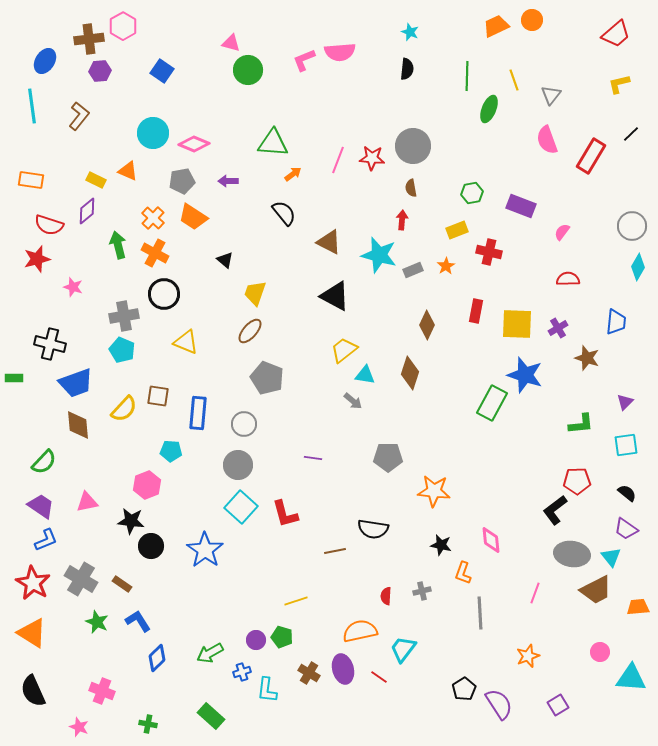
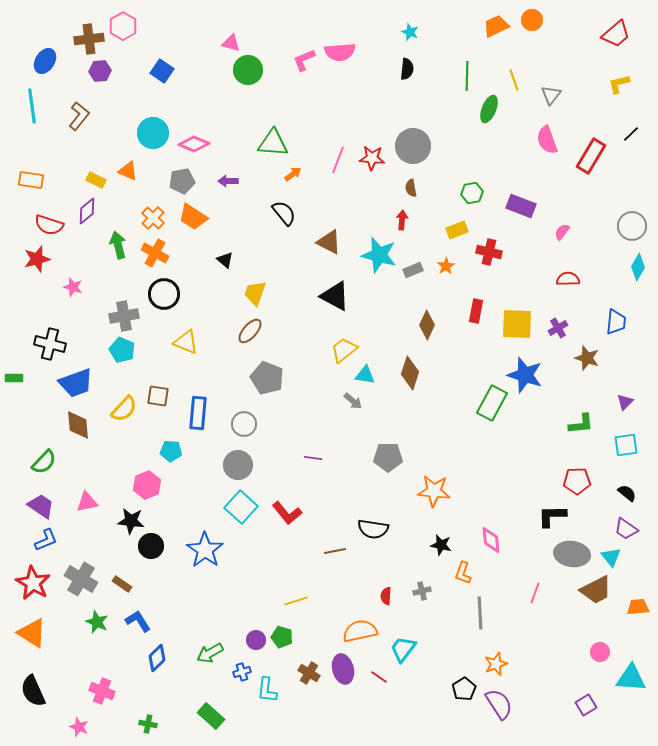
black L-shape at (555, 510): moved 3 px left, 6 px down; rotated 36 degrees clockwise
red L-shape at (285, 514): moved 2 px right, 1 px up; rotated 24 degrees counterclockwise
orange star at (528, 656): moved 32 px left, 8 px down
purple square at (558, 705): moved 28 px right
